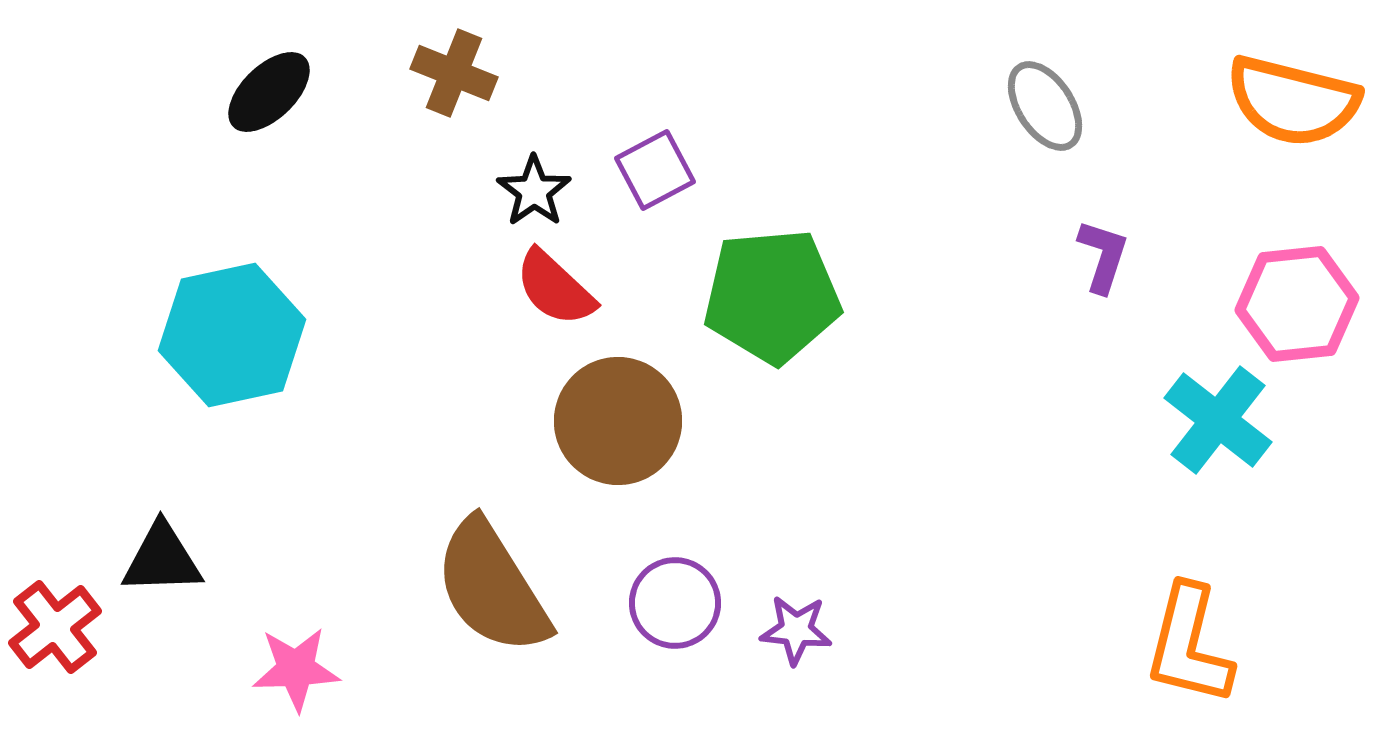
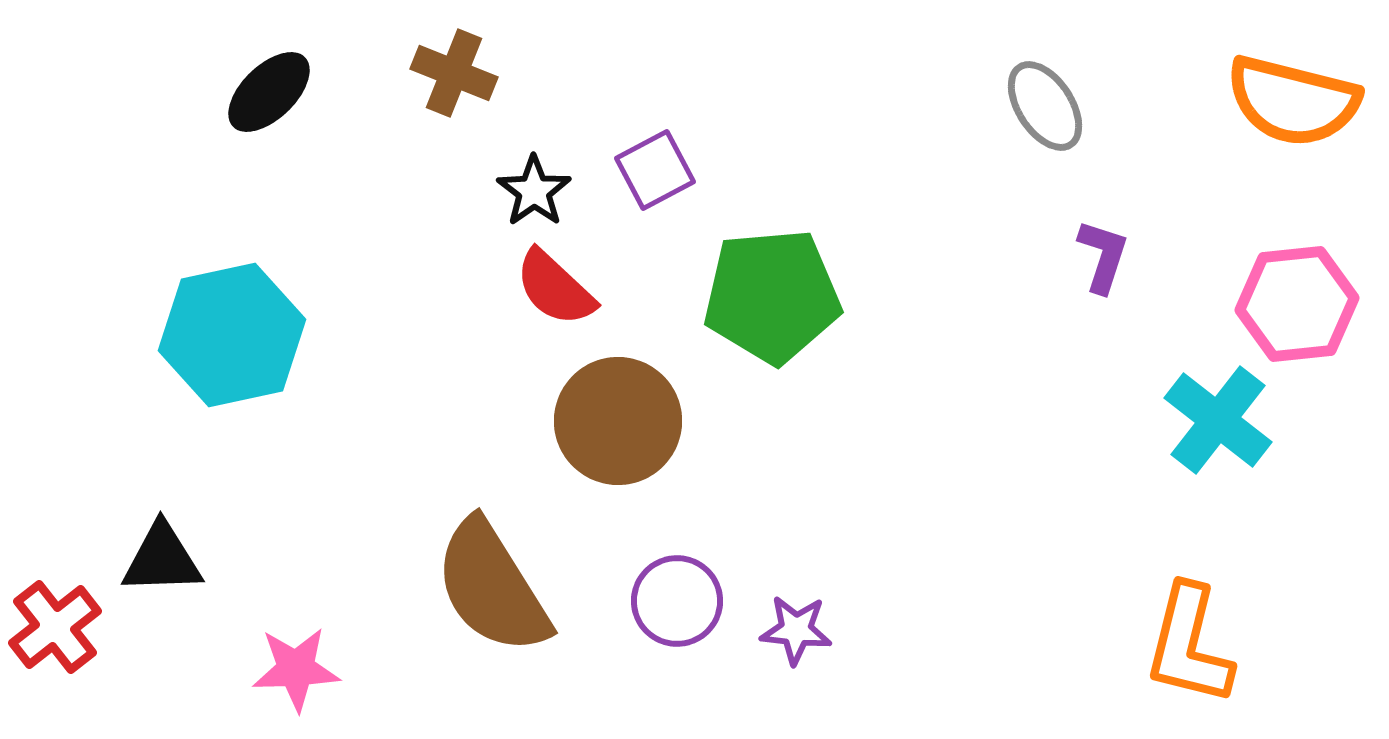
purple circle: moved 2 px right, 2 px up
